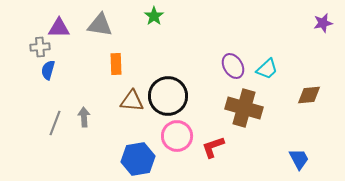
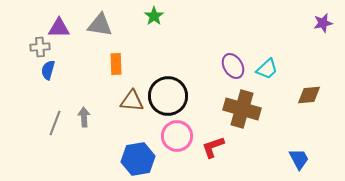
brown cross: moved 2 px left, 1 px down
